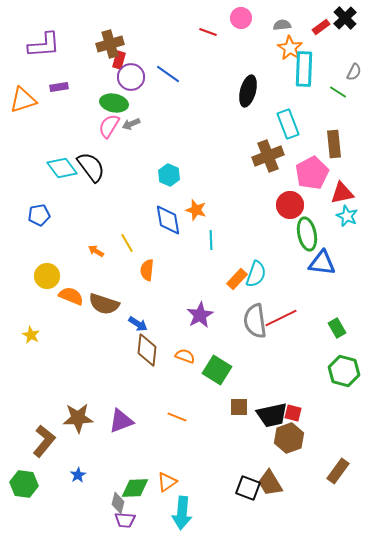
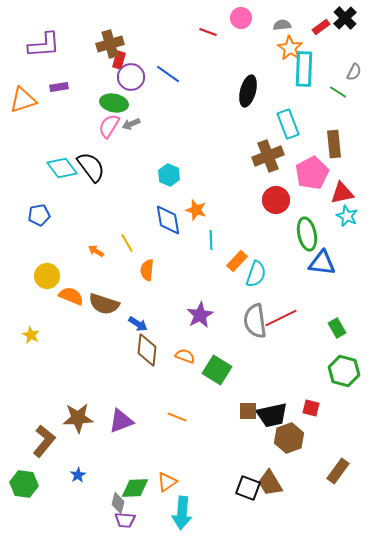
red circle at (290, 205): moved 14 px left, 5 px up
orange rectangle at (237, 279): moved 18 px up
brown square at (239, 407): moved 9 px right, 4 px down
red square at (293, 413): moved 18 px right, 5 px up
